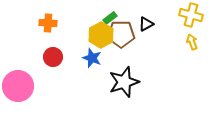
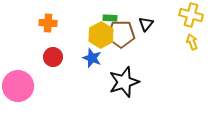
green rectangle: rotated 40 degrees clockwise
black triangle: rotated 21 degrees counterclockwise
